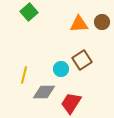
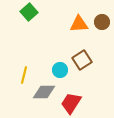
cyan circle: moved 1 px left, 1 px down
